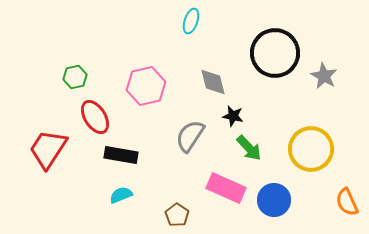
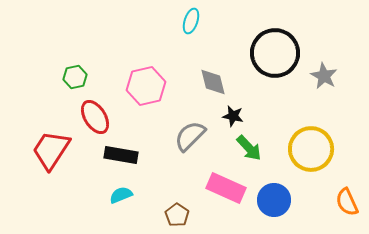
gray semicircle: rotated 12 degrees clockwise
red trapezoid: moved 3 px right, 1 px down
